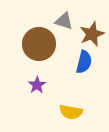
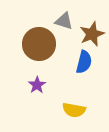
yellow semicircle: moved 3 px right, 2 px up
